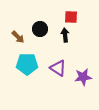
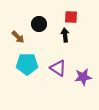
black circle: moved 1 px left, 5 px up
